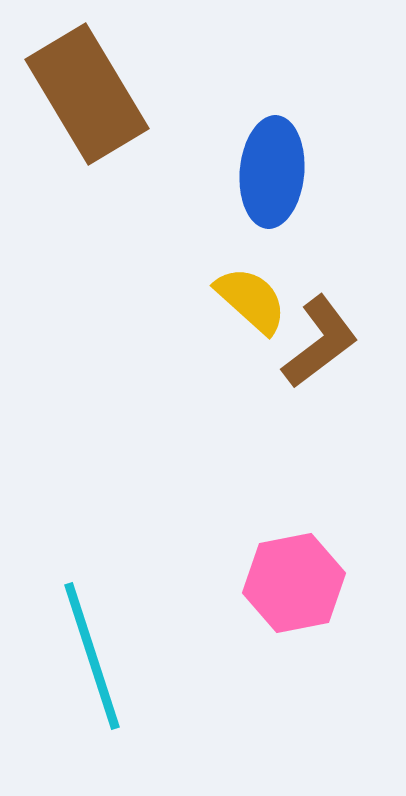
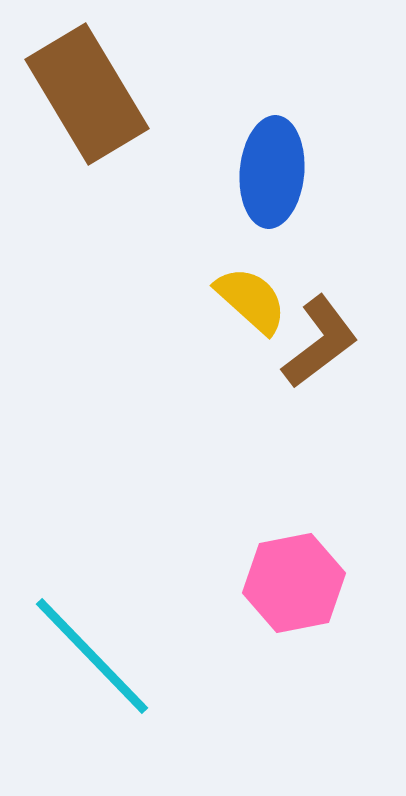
cyan line: rotated 26 degrees counterclockwise
